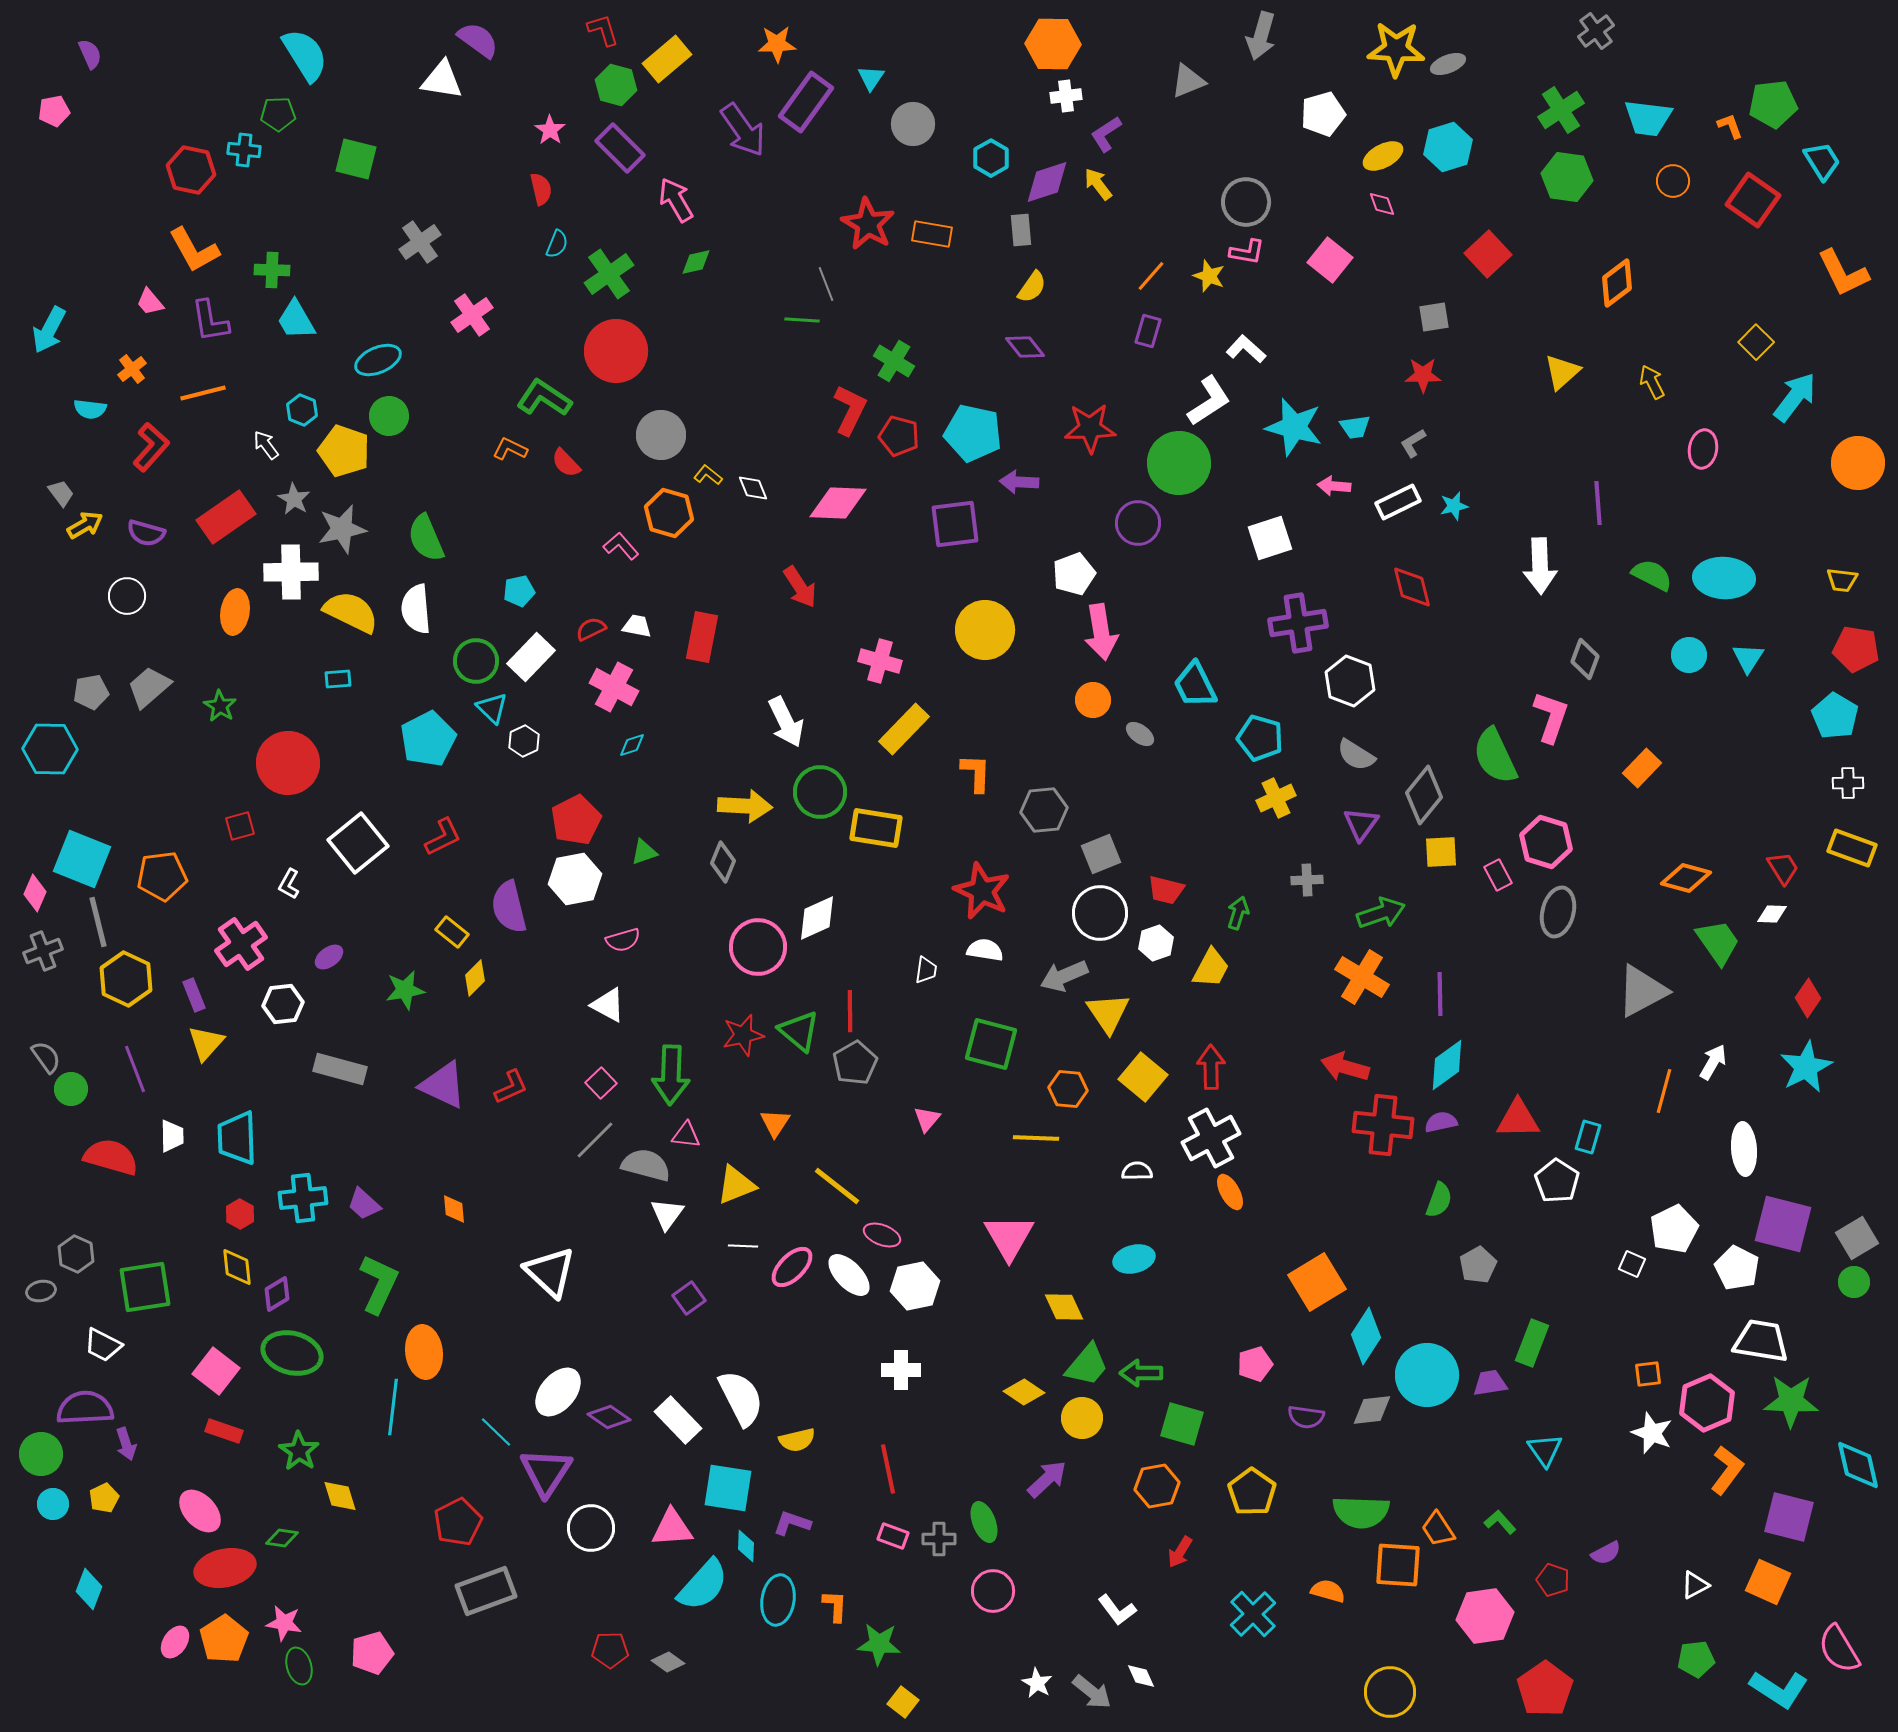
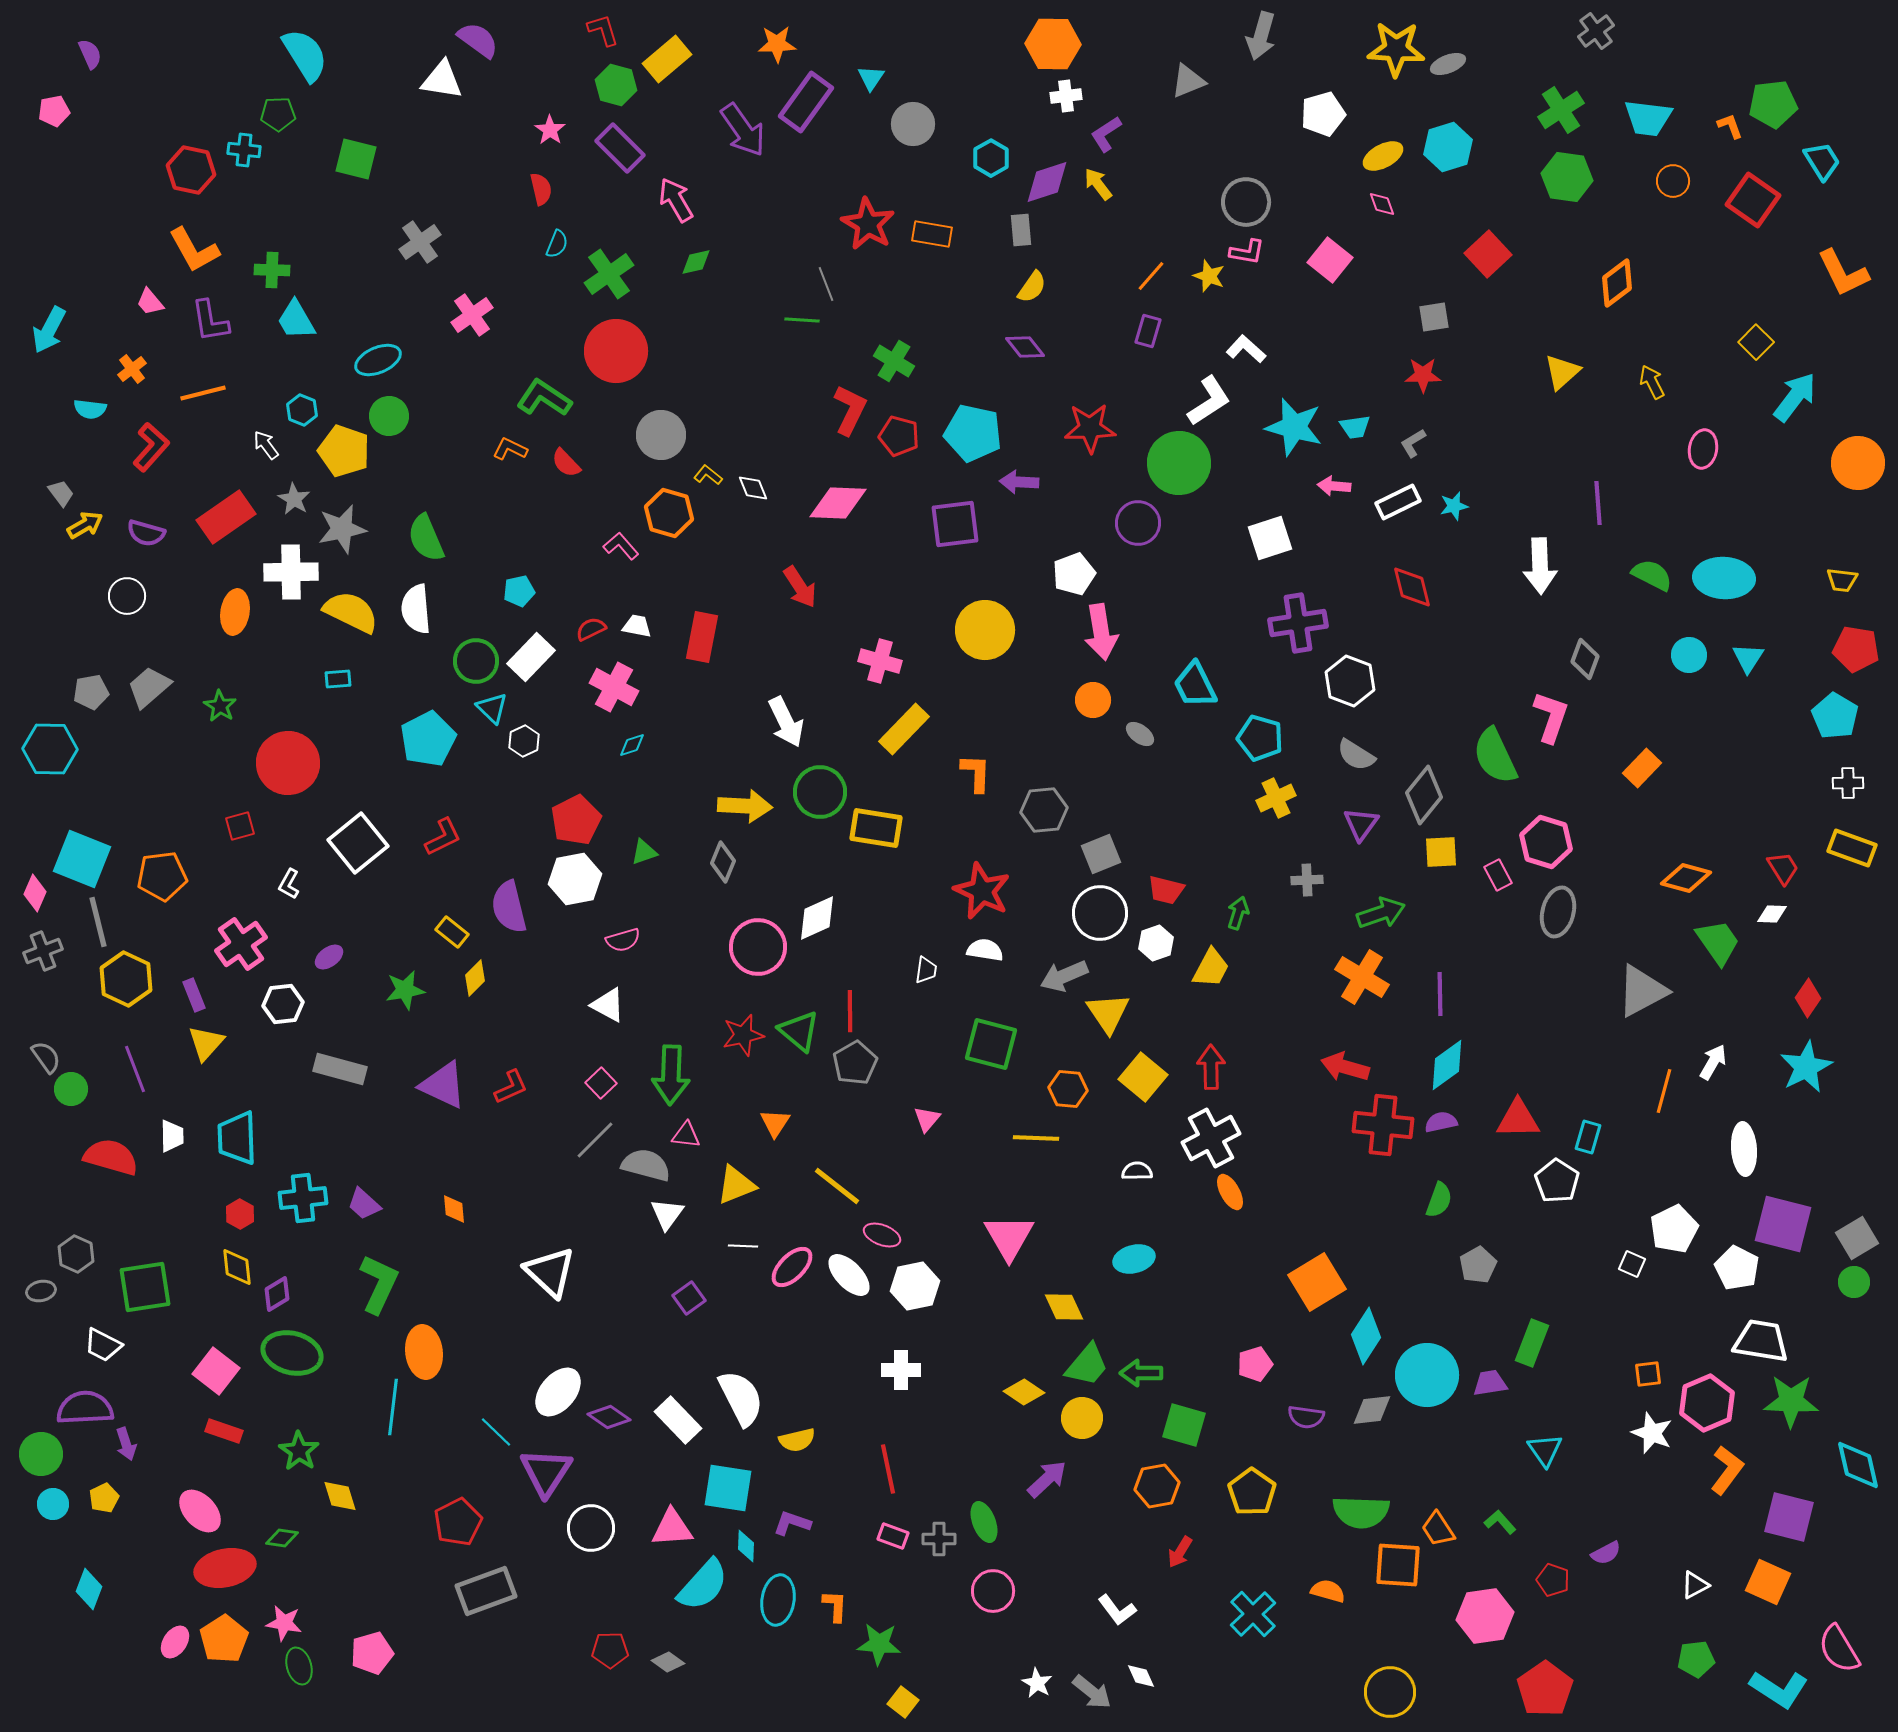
green square at (1182, 1424): moved 2 px right, 1 px down
